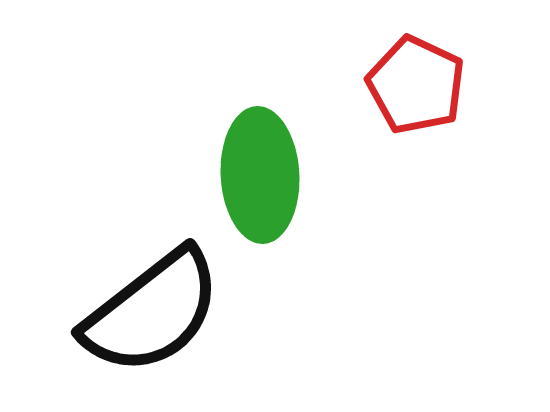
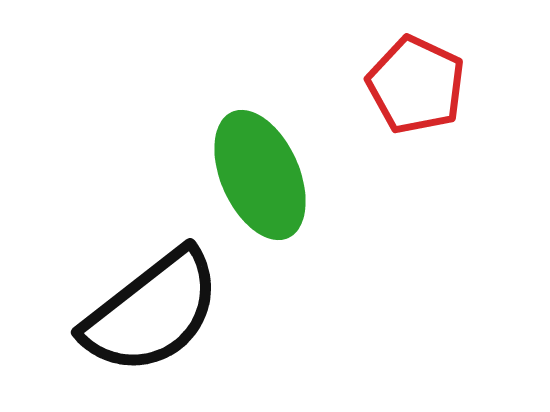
green ellipse: rotated 21 degrees counterclockwise
